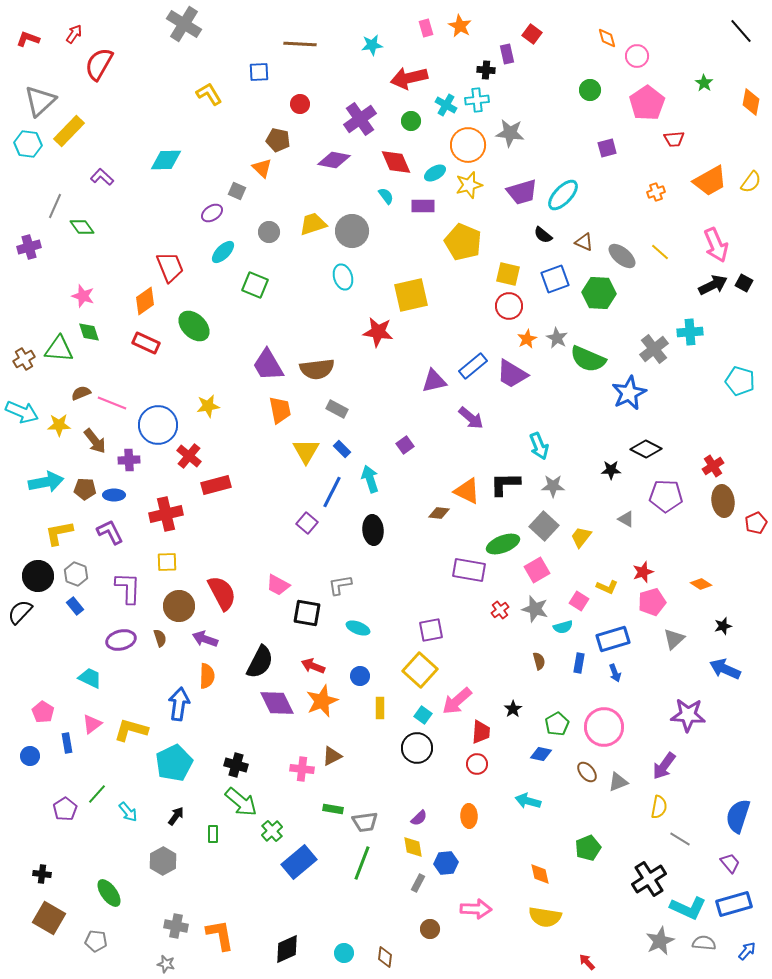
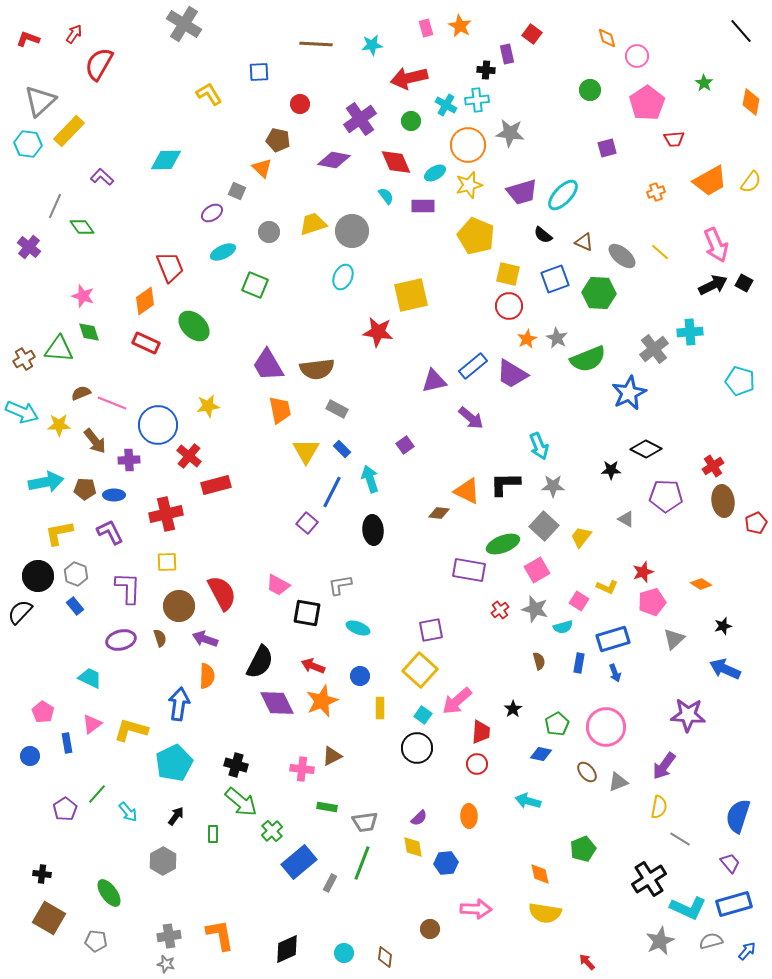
brown line at (300, 44): moved 16 px right
yellow pentagon at (463, 242): moved 13 px right, 6 px up
purple cross at (29, 247): rotated 35 degrees counterclockwise
cyan ellipse at (223, 252): rotated 20 degrees clockwise
cyan ellipse at (343, 277): rotated 40 degrees clockwise
green semicircle at (588, 359): rotated 45 degrees counterclockwise
pink circle at (604, 727): moved 2 px right
green rectangle at (333, 809): moved 6 px left, 2 px up
green pentagon at (588, 848): moved 5 px left, 1 px down
gray rectangle at (418, 883): moved 88 px left
yellow semicircle at (545, 917): moved 4 px up
gray cross at (176, 926): moved 7 px left, 10 px down; rotated 20 degrees counterclockwise
gray semicircle at (704, 943): moved 7 px right, 2 px up; rotated 20 degrees counterclockwise
